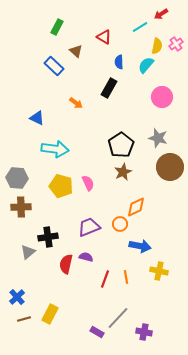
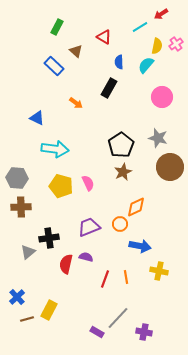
black cross: moved 1 px right, 1 px down
yellow rectangle: moved 1 px left, 4 px up
brown line: moved 3 px right
